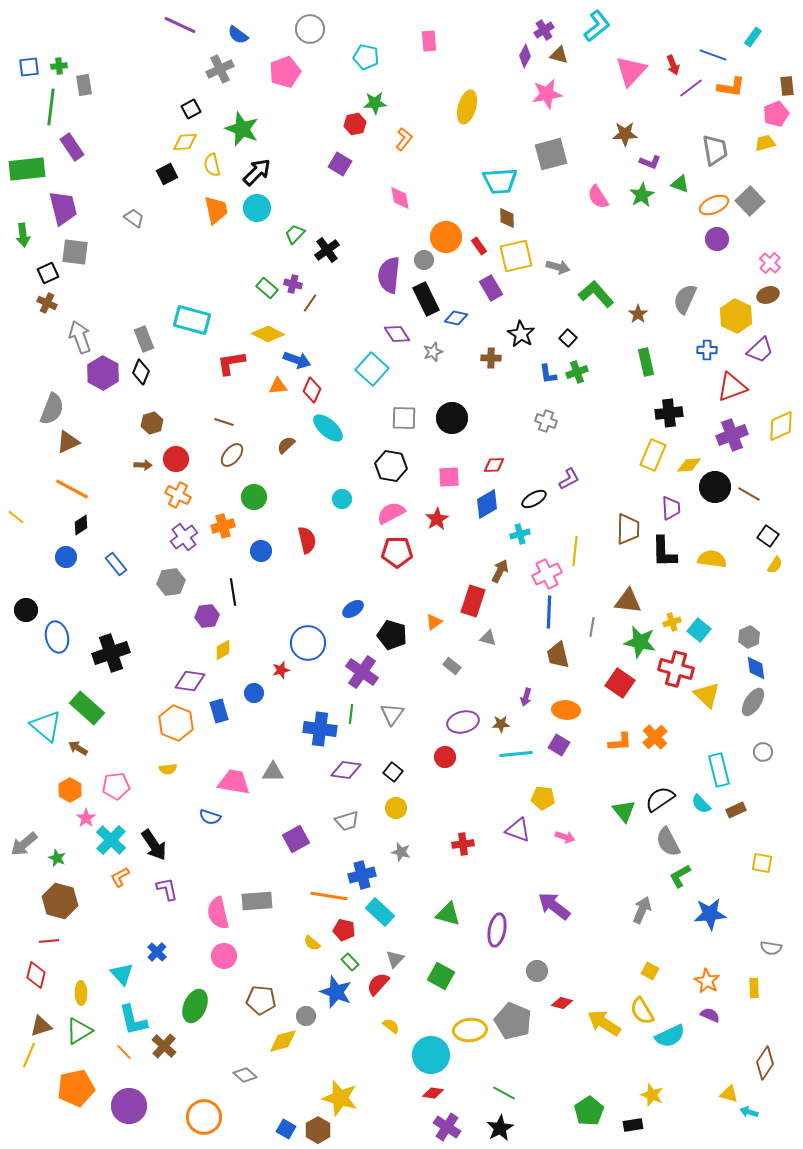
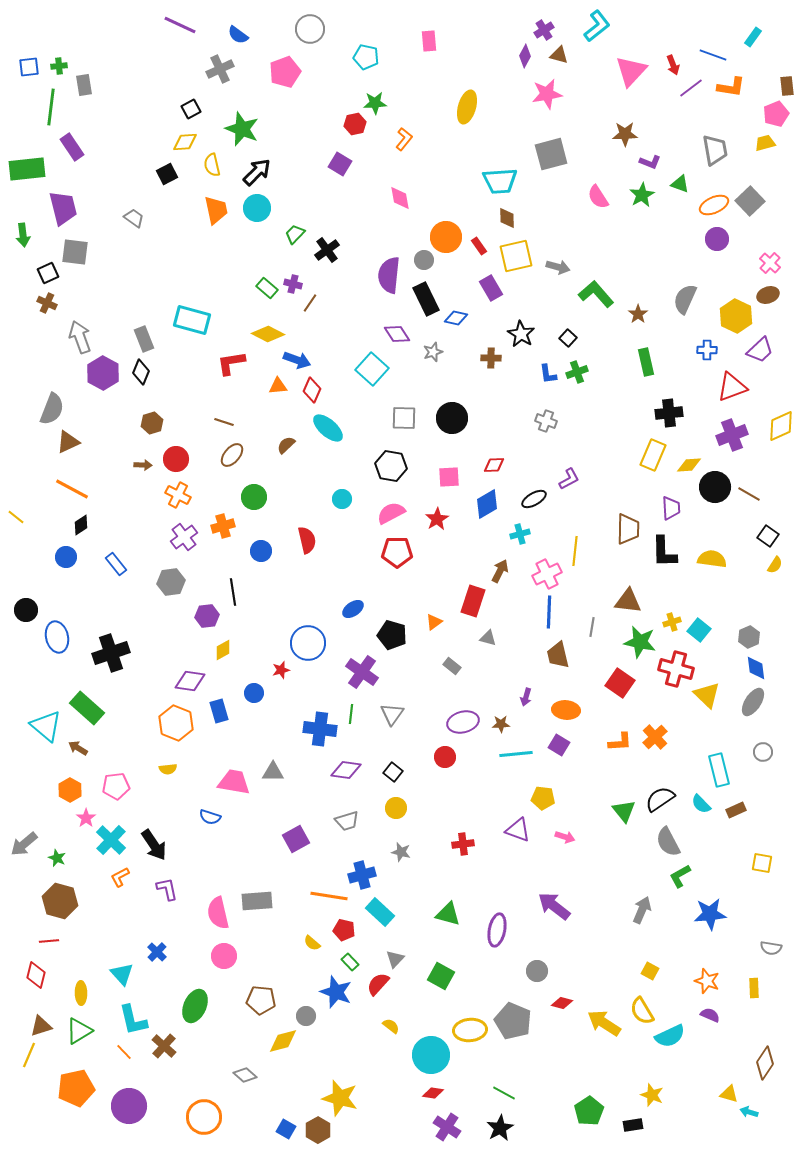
orange star at (707, 981): rotated 10 degrees counterclockwise
